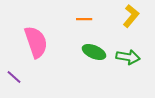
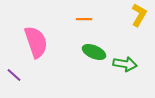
yellow L-shape: moved 8 px right, 1 px up; rotated 10 degrees counterclockwise
green arrow: moved 3 px left, 7 px down
purple line: moved 2 px up
